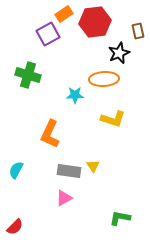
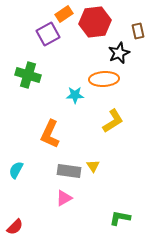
yellow L-shape: moved 2 px down; rotated 50 degrees counterclockwise
